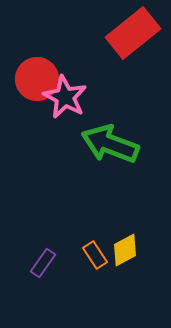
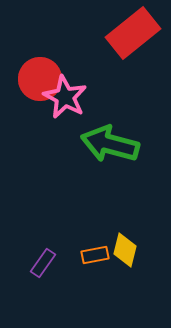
red circle: moved 3 px right
green arrow: rotated 6 degrees counterclockwise
yellow diamond: rotated 48 degrees counterclockwise
orange rectangle: rotated 68 degrees counterclockwise
